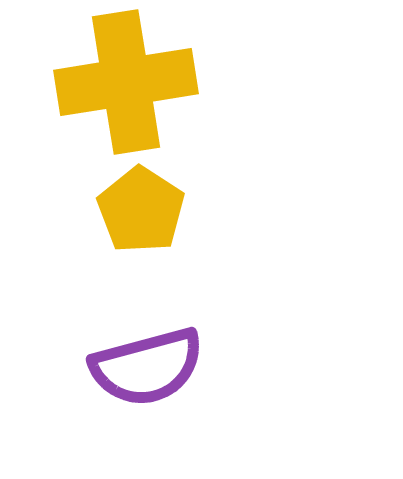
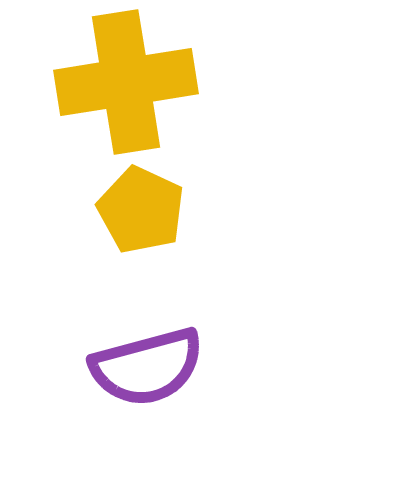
yellow pentagon: rotated 8 degrees counterclockwise
